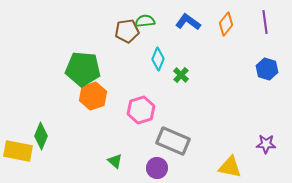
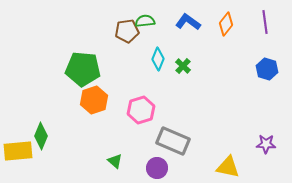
green cross: moved 2 px right, 9 px up
orange hexagon: moved 1 px right, 4 px down
yellow rectangle: rotated 16 degrees counterclockwise
yellow triangle: moved 2 px left
